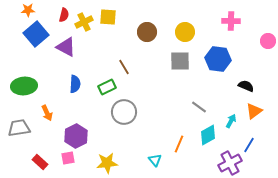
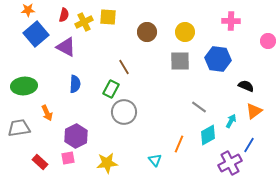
green rectangle: moved 4 px right, 2 px down; rotated 36 degrees counterclockwise
